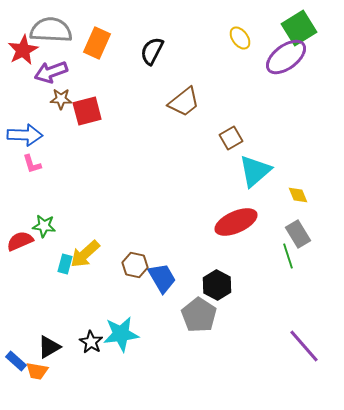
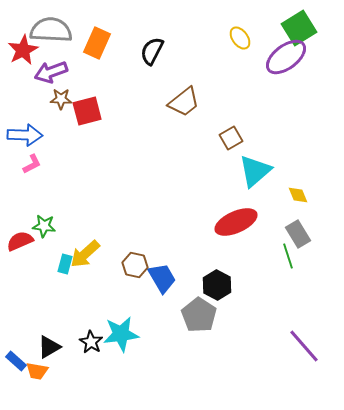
pink L-shape: rotated 100 degrees counterclockwise
